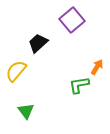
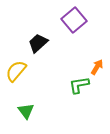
purple square: moved 2 px right
